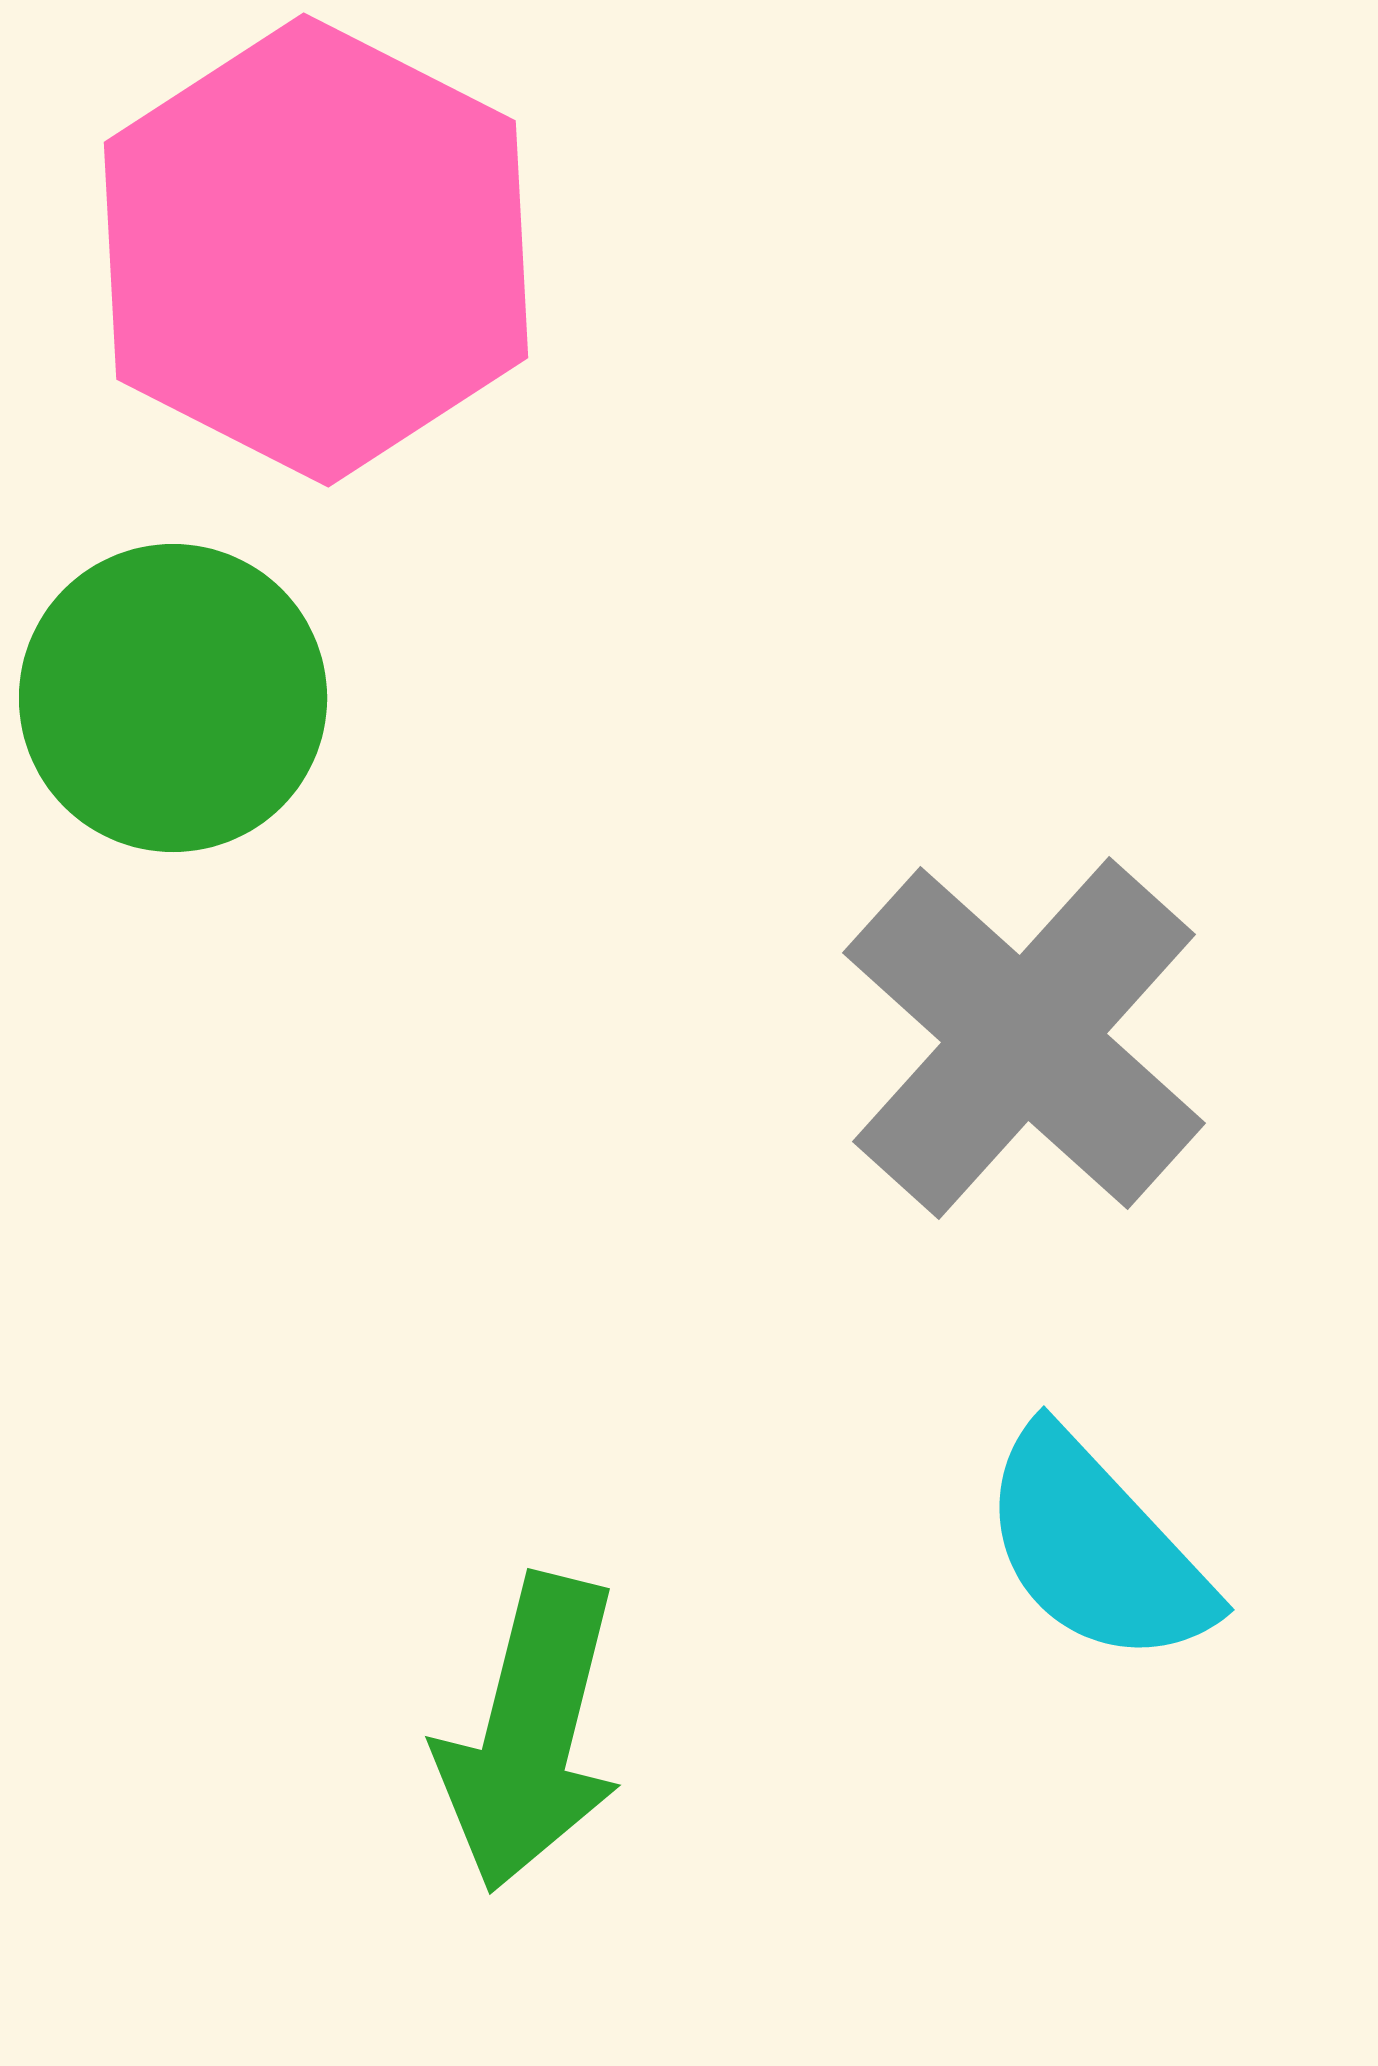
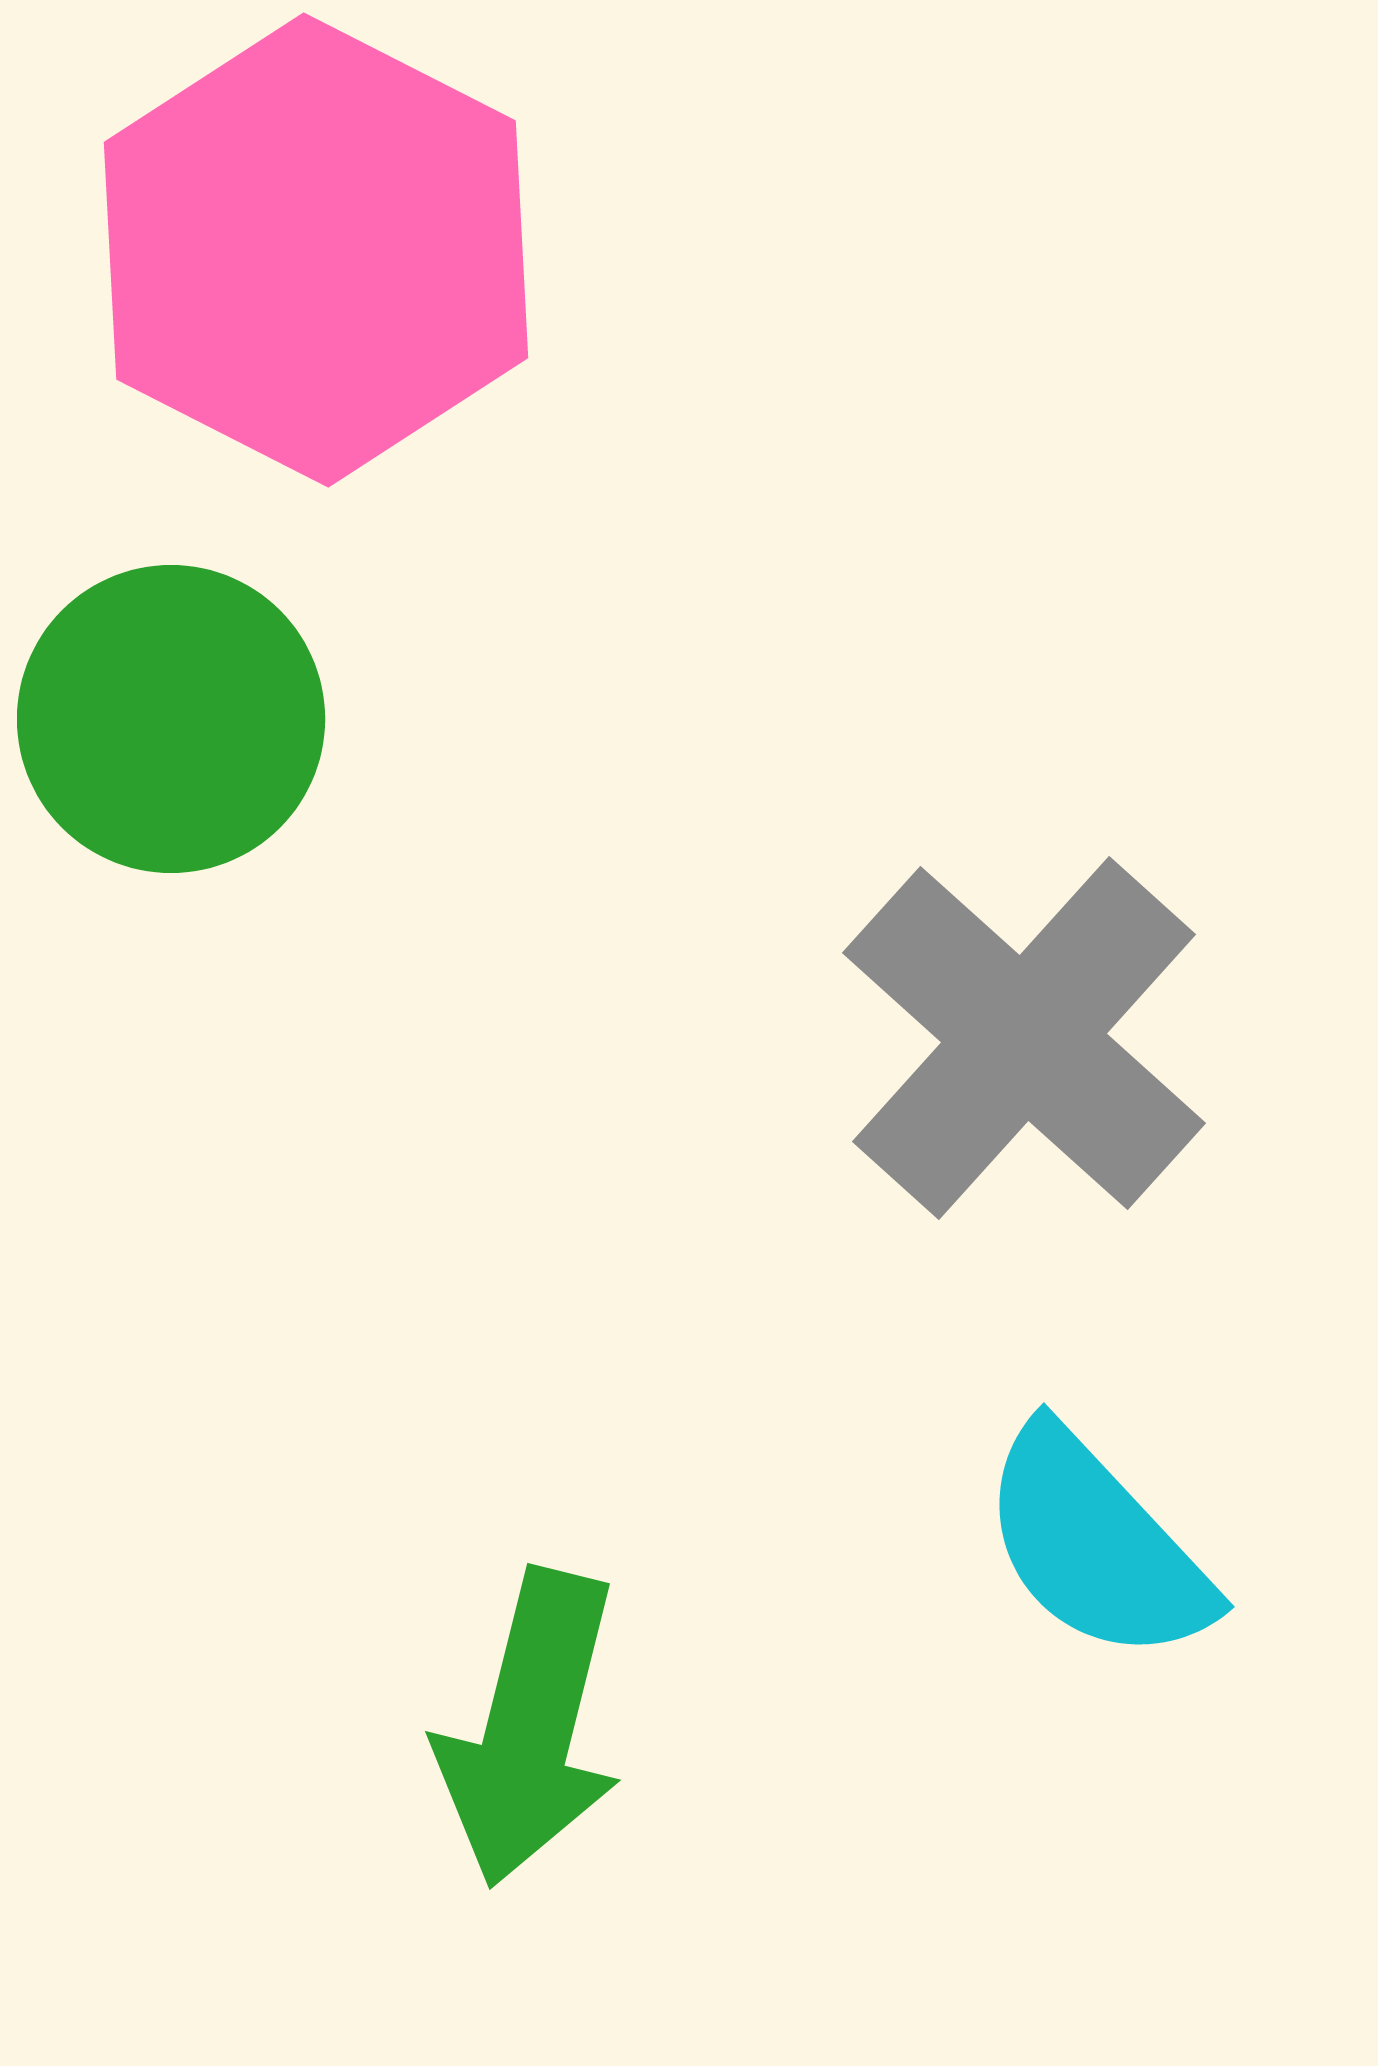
green circle: moved 2 px left, 21 px down
cyan semicircle: moved 3 px up
green arrow: moved 5 px up
